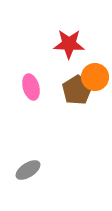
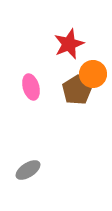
red star: rotated 24 degrees counterclockwise
orange circle: moved 2 px left, 3 px up
